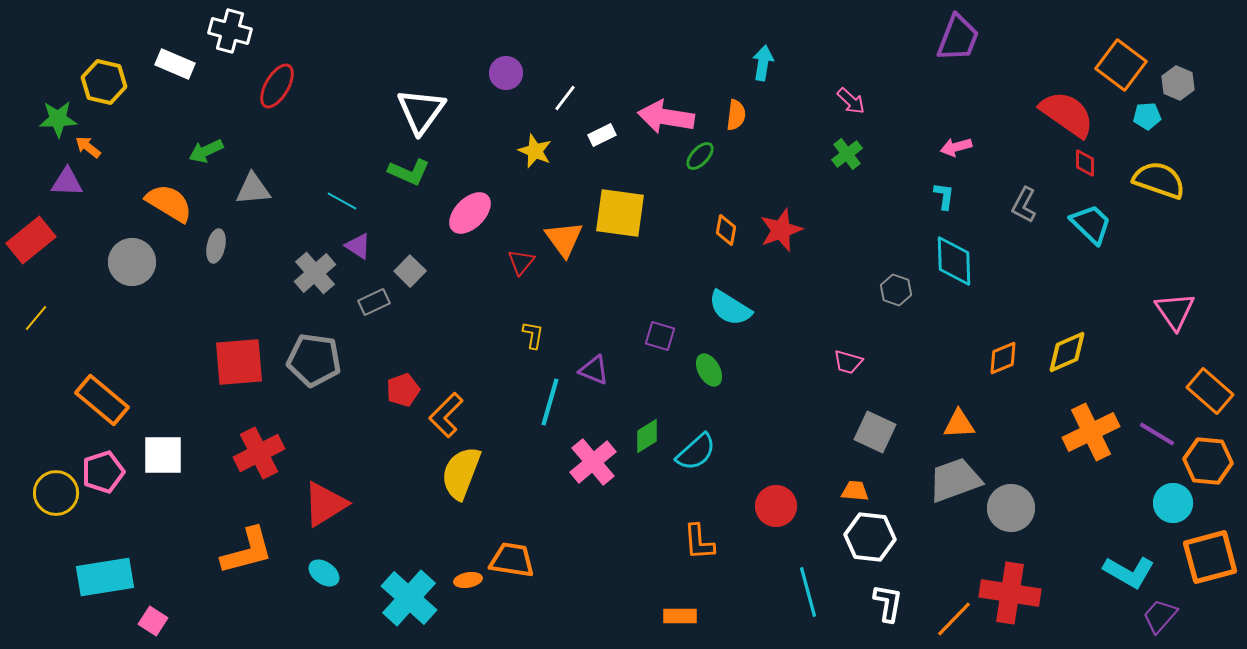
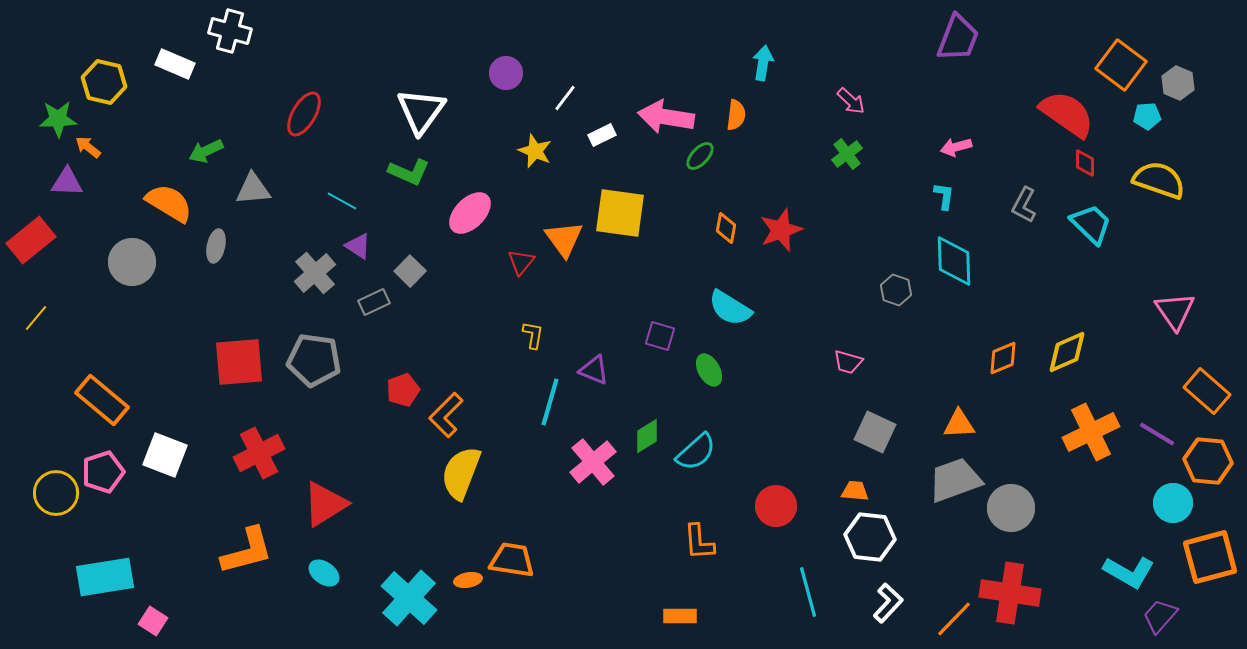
red ellipse at (277, 86): moved 27 px right, 28 px down
orange diamond at (726, 230): moved 2 px up
orange rectangle at (1210, 391): moved 3 px left
white square at (163, 455): moved 2 px right; rotated 21 degrees clockwise
white L-shape at (888, 603): rotated 33 degrees clockwise
